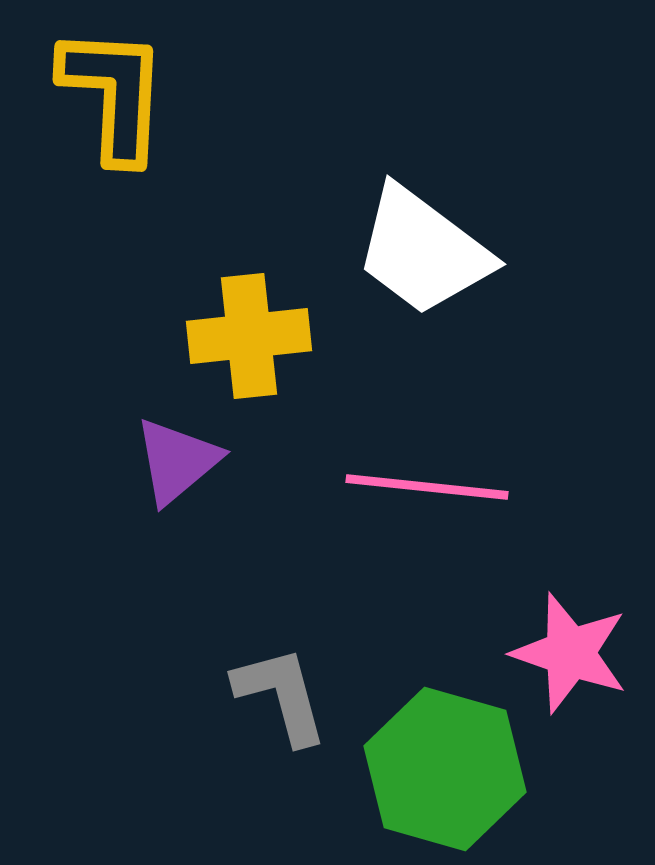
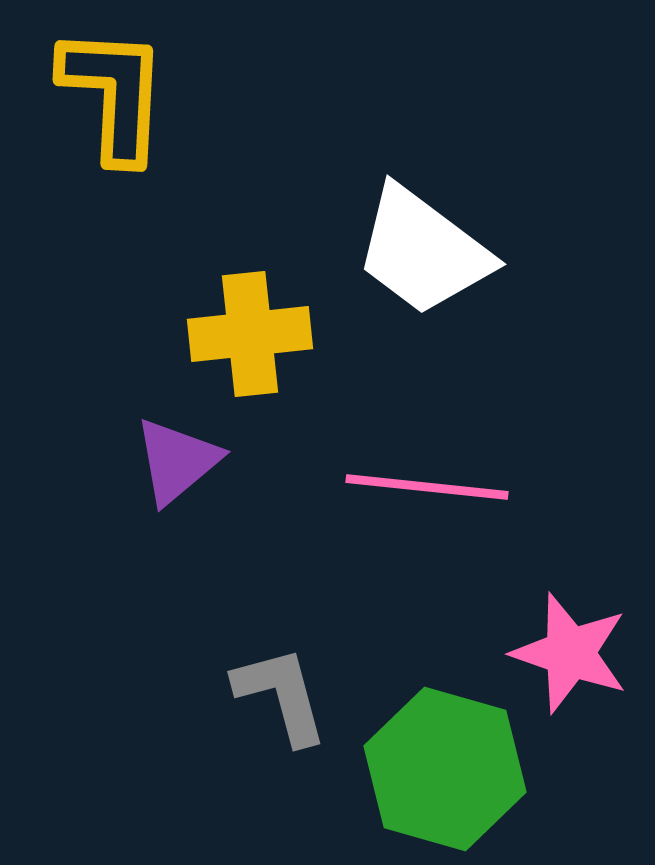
yellow cross: moved 1 px right, 2 px up
